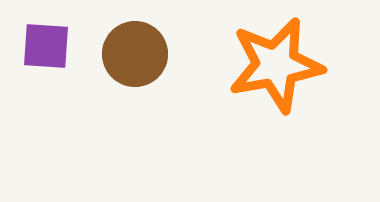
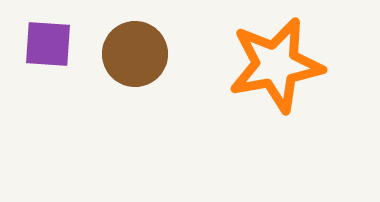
purple square: moved 2 px right, 2 px up
